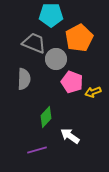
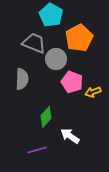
cyan pentagon: rotated 30 degrees clockwise
gray semicircle: moved 2 px left
